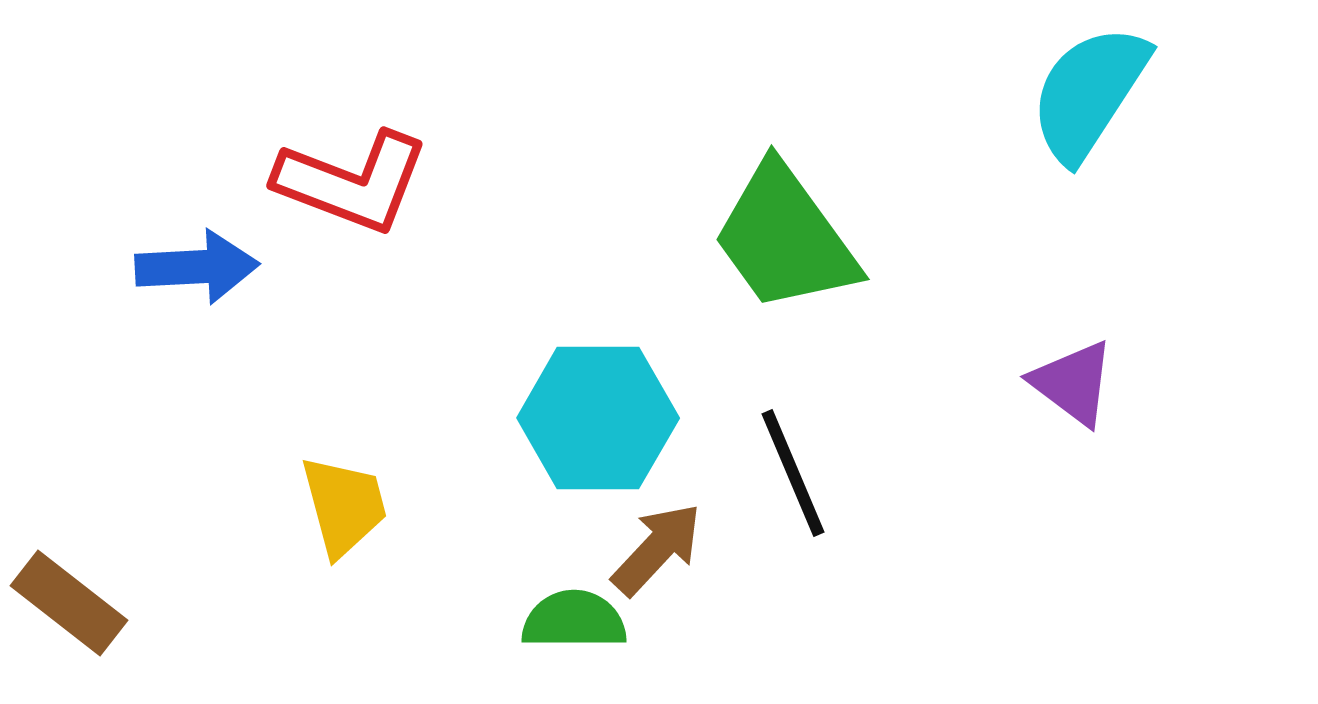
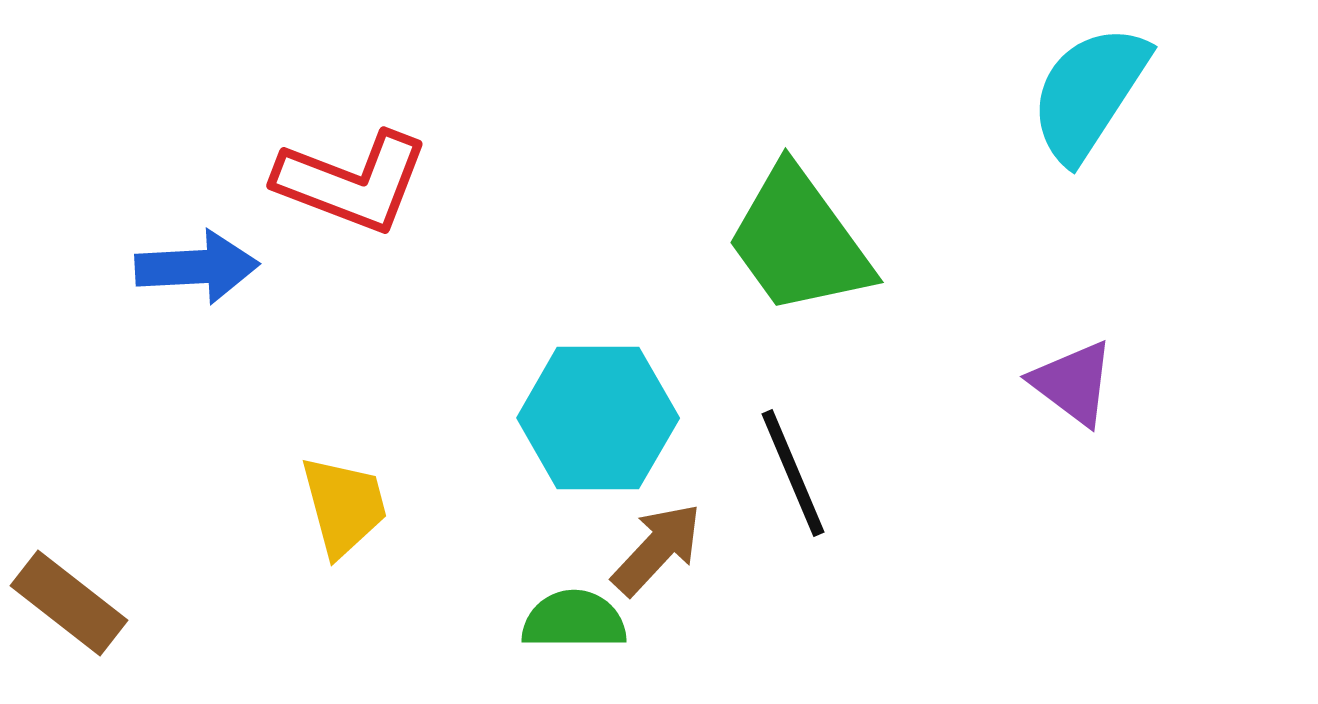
green trapezoid: moved 14 px right, 3 px down
